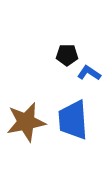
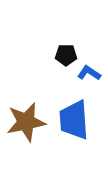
black pentagon: moved 1 px left
blue trapezoid: moved 1 px right
